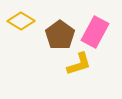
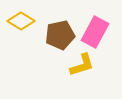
brown pentagon: rotated 24 degrees clockwise
yellow L-shape: moved 3 px right, 1 px down
